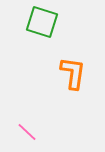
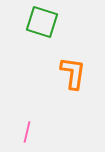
pink line: rotated 60 degrees clockwise
